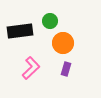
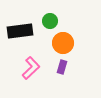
purple rectangle: moved 4 px left, 2 px up
